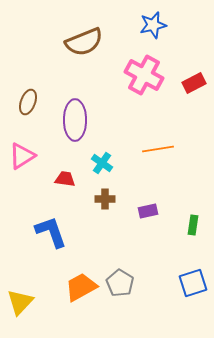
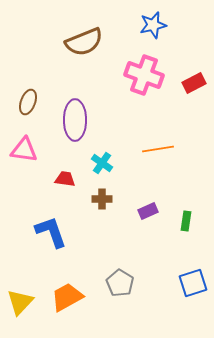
pink cross: rotated 9 degrees counterclockwise
pink triangle: moved 2 px right, 6 px up; rotated 40 degrees clockwise
brown cross: moved 3 px left
purple rectangle: rotated 12 degrees counterclockwise
green rectangle: moved 7 px left, 4 px up
orange trapezoid: moved 14 px left, 10 px down
